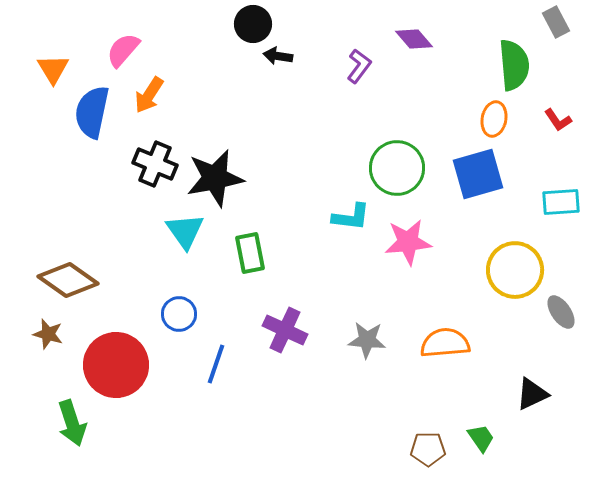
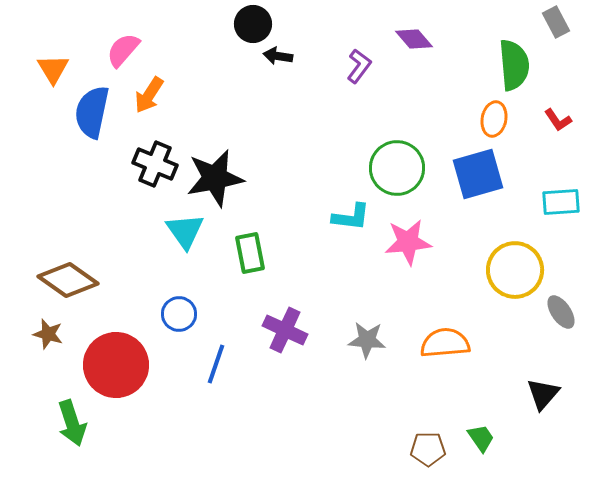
black triangle: moved 11 px right; rotated 24 degrees counterclockwise
